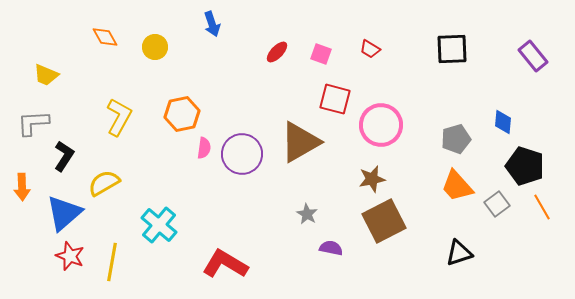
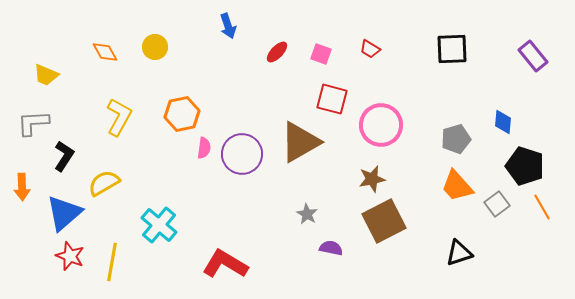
blue arrow: moved 16 px right, 2 px down
orange diamond: moved 15 px down
red square: moved 3 px left
